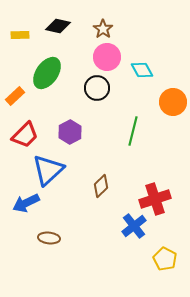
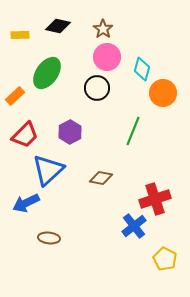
cyan diamond: moved 1 px up; rotated 45 degrees clockwise
orange circle: moved 10 px left, 9 px up
green line: rotated 8 degrees clockwise
brown diamond: moved 8 px up; rotated 55 degrees clockwise
